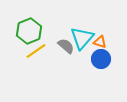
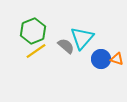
green hexagon: moved 4 px right
orange triangle: moved 17 px right, 17 px down
